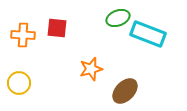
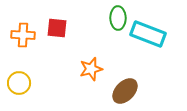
green ellipse: rotated 70 degrees counterclockwise
